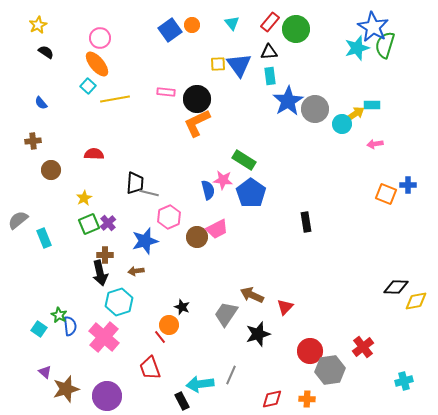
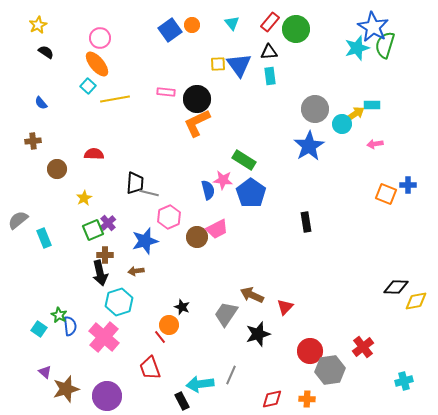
blue star at (288, 101): moved 21 px right, 45 px down
brown circle at (51, 170): moved 6 px right, 1 px up
green square at (89, 224): moved 4 px right, 6 px down
